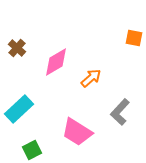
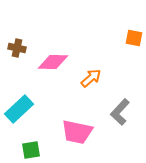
brown cross: rotated 30 degrees counterclockwise
pink diamond: moved 3 px left; rotated 32 degrees clockwise
pink trapezoid: rotated 20 degrees counterclockwise
green square: moved 1 px left; rotated 18 degrees clockwise
